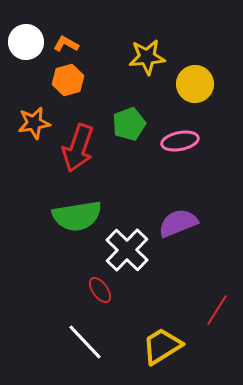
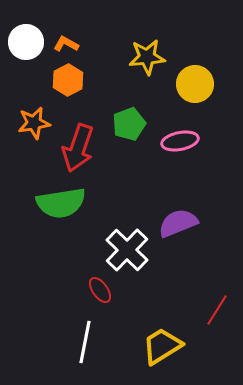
orange hexagon: rotated 12 degrees counterclockwise
green semicircle: moved 16 px left, 13 px up
white line: rotated 54 degrees clockwise
